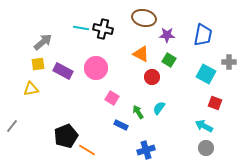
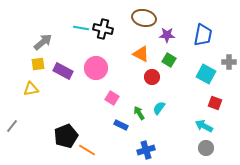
green arrow: moved 1 px right, 1 px down
